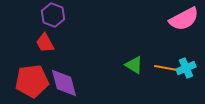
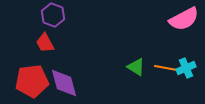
green triangle: moved 2 px right, 2 px down
